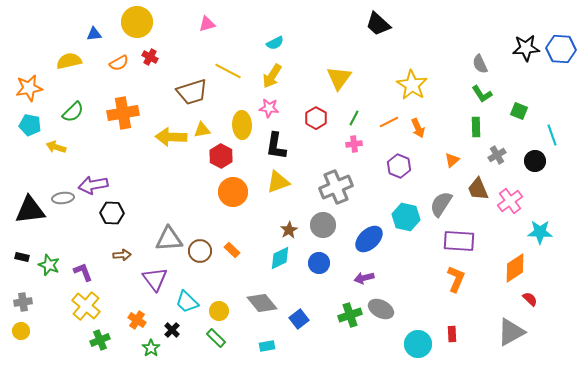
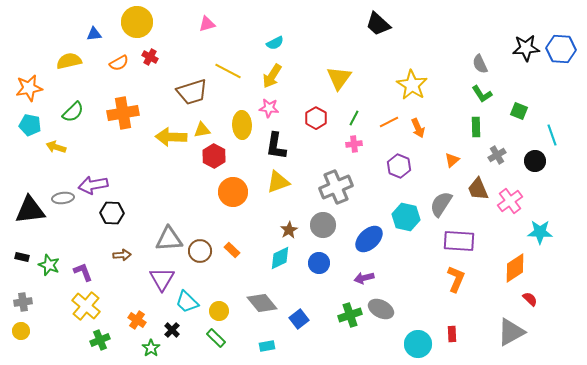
red hexagon at (221, 156): moved 7 px left
purple triangle at (155, 279): moved 7 px right; rotated 8 degrees clockwise
